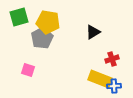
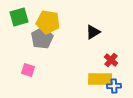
red cross: moved 1 px left, 1 px down; rotated 32 degrees counterclockwise
yellow rectangle: rotated 20 degrees counterclockwise
